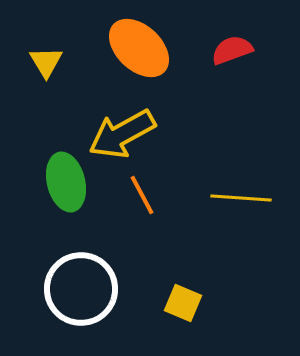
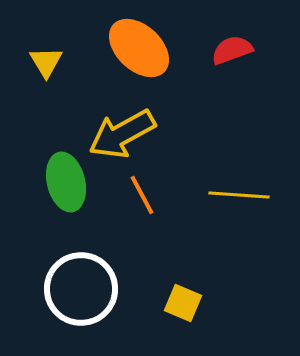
yellow line: moved 2 px left, 3 px up
